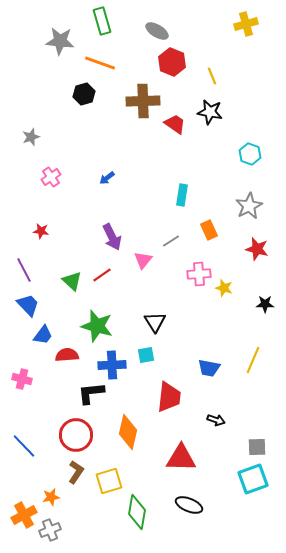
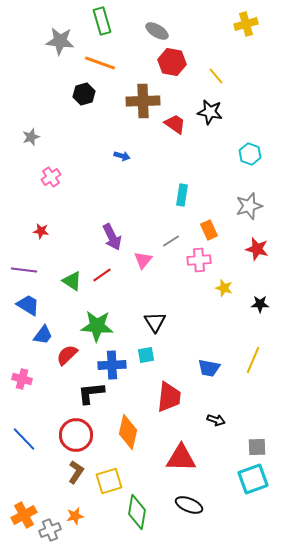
red hexagon at (172, 62): rotated 12 degrees counterclockwise
yellow line at (212, 76): moved 4 px right; rotated 18 degrees counterclockwise
blue arrow at (107, 178): moved 15 px right, 22 px up; rotated 126 degrees counterclockwise
gray star at (249, 206): rotated 12 degrees clockwise
purple line at (24, 270): rotated 55 degrees counterclockwise
pink cross at (199, 274): moved 14 px up
green triangle at (72, 281): rotated 10 degrees counterclockwise
black star at (265, 304): moved 5 px left
blue trapezoid at (28, 305): rotated 15 degrees counterclockwise
green star at (97, 326): rotated 12 degrees counterclockwise
red semicircle at (67, 355): rotated 40 degrees counterclockwise
blue line at (24, 446): moved 7 px up
orange star at (51, 497): moved 24 px right, 19 px down
